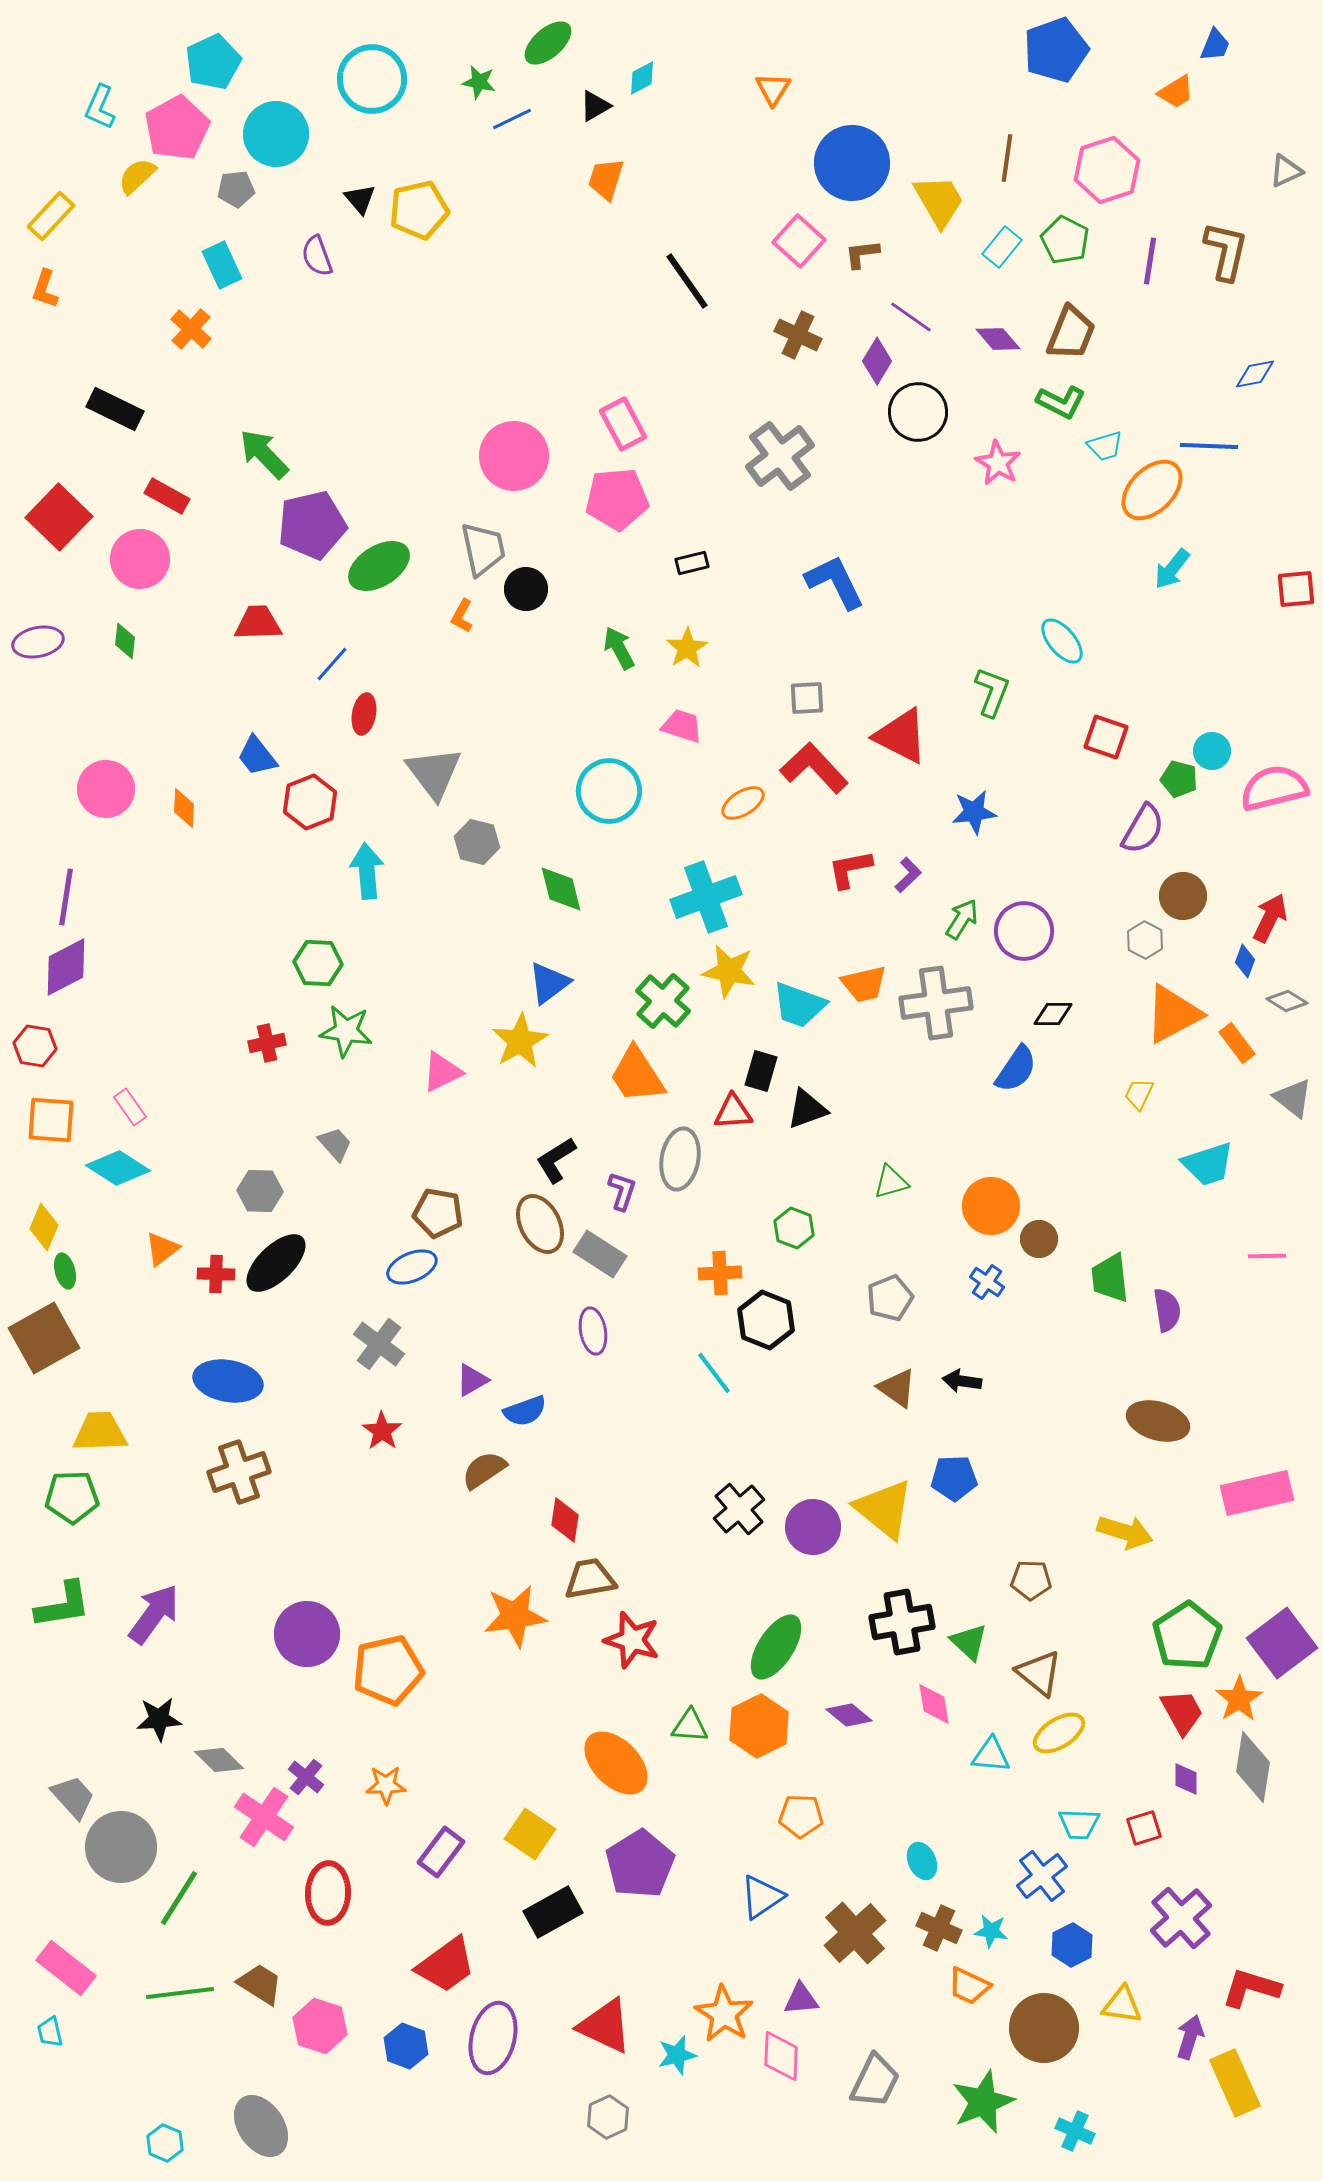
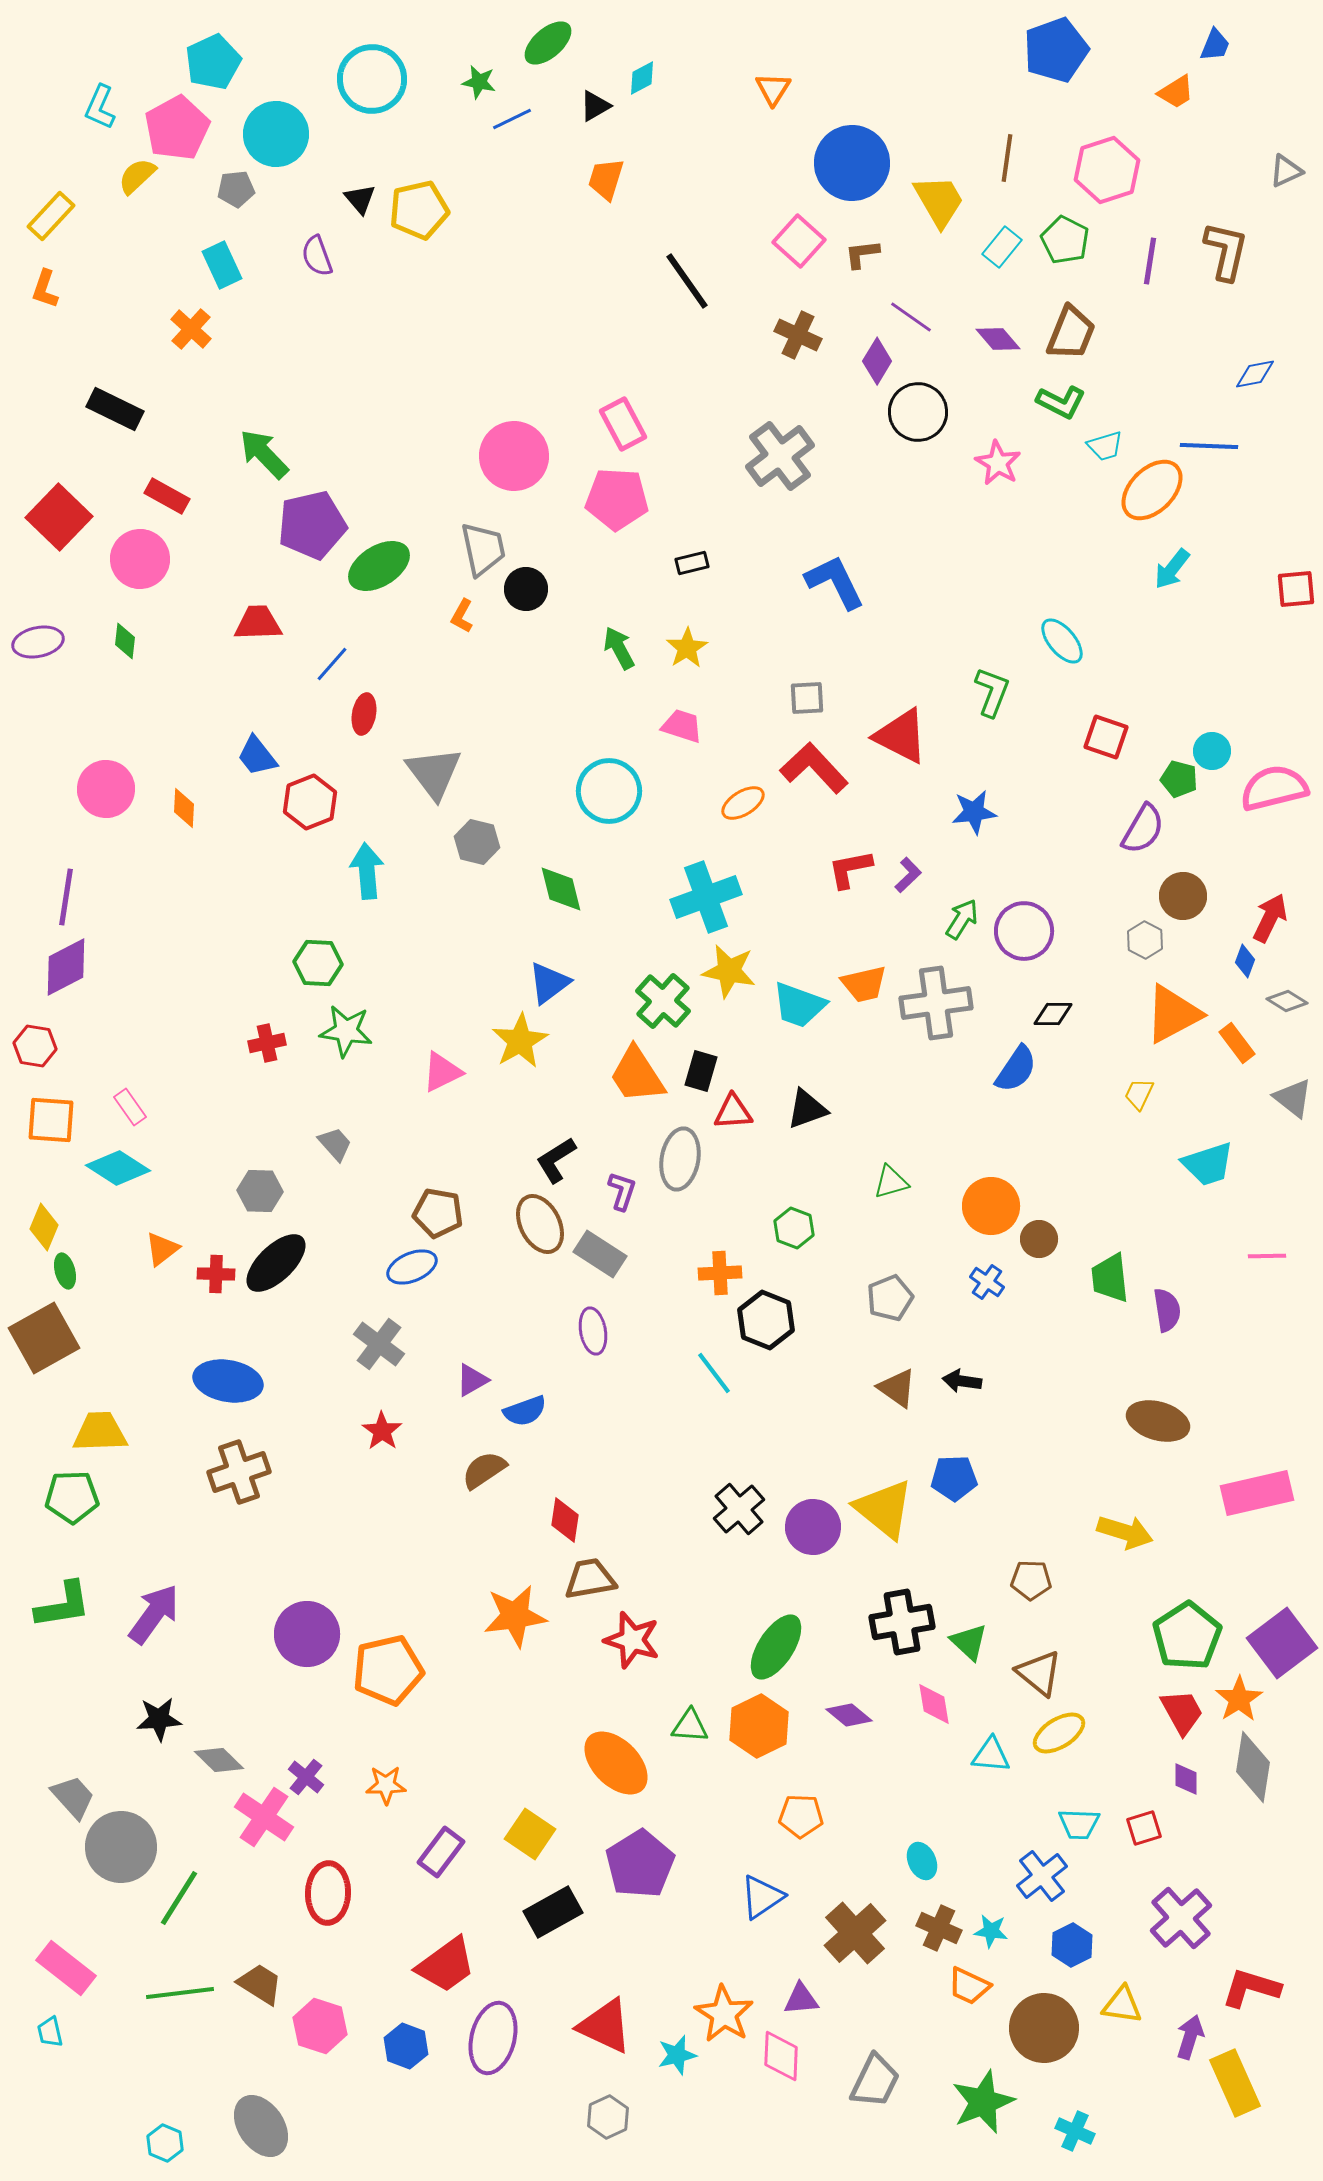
pink pentagon at (617, 499): rotated 8 degrees clockwise
black rectangle at (761, 1071): moved 60 px left
